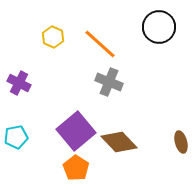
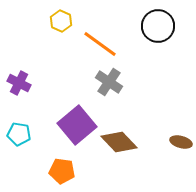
black circle: moved 1 px left, 1 px up
yellow hexagon: moved 8 px right, 16 px up
orange line: rotated 6 degrees counterclockwise
gray cross: rotated 12 degrees clockwise
purple square: moved 1 px right, 6 px up
cyan pentagon: moved 3 px right, 3 px up; rotated 20 degrees clockwise
brown ellipse: rotated 60 degrees counterclockwise
orange pentagon: moved 14 px left, 3 px down; rotated 25 degrees counterclockwise
